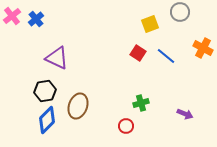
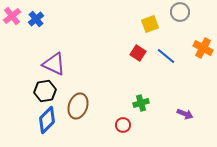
purple triangle: moved 3 px left, 6 px down
red circle: moved 3 px left, 1 px up
